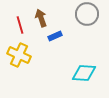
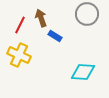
red line: rotated 42 degrees clockwise
blue rectangle: rotated 56 degrees clockwise
cyan diamond: moved 1 px left, 1 px up
